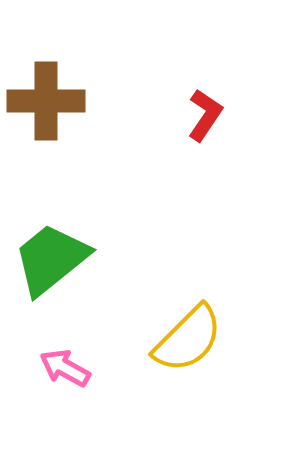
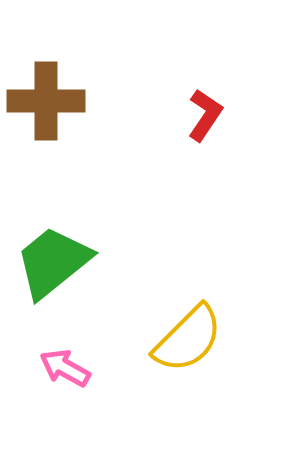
green trapezoid: moved 2 px right, 3 px down
